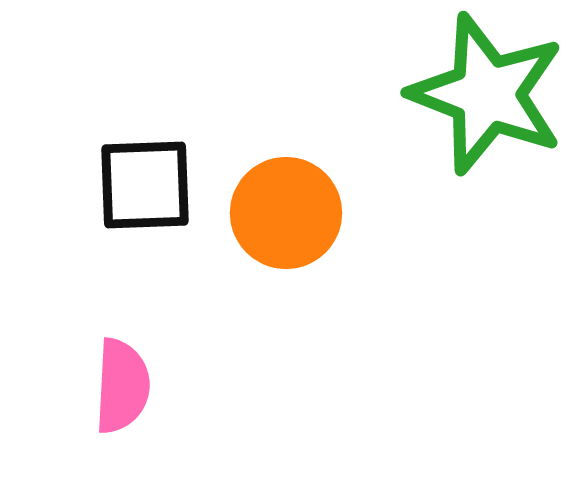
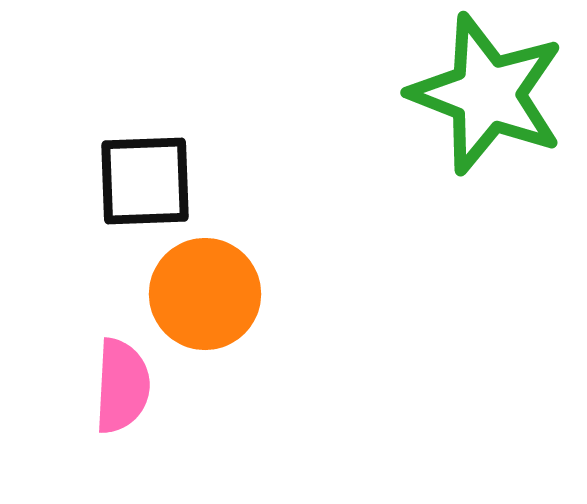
black square: moved 4 px up
orange circle: moved 81 px left, 81 px down
